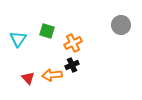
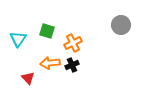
orange arrow: moved 2 px left, 12 px up
